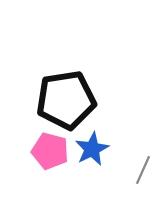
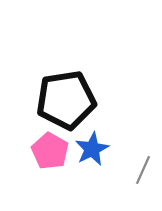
pink pentagon: rotated 15 degrees clockwise
